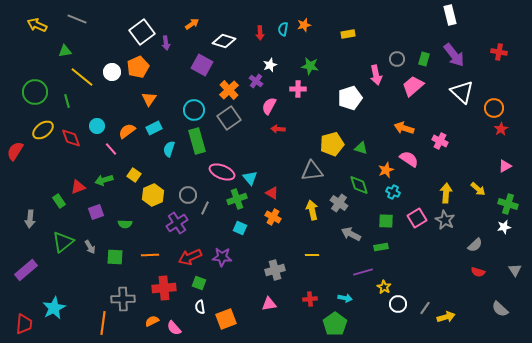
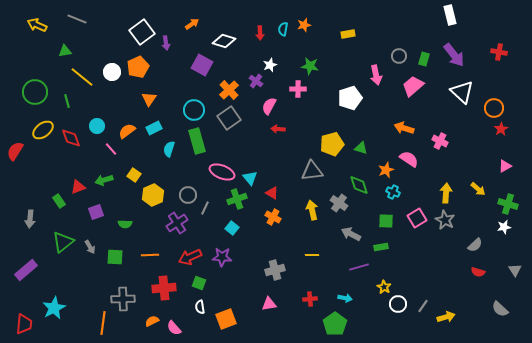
gray circle at (397, 59): moved 2 px right, 3 px up
cyan square at (240, 228): moved 8 px left; rotated 16 degrees clockwise
purple line at (363, 272): moved 4 px left, 5 px up
gray line at (425, 308): moved 2 px left, 2 px up
